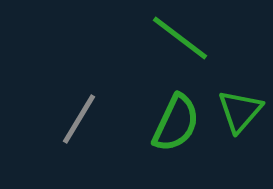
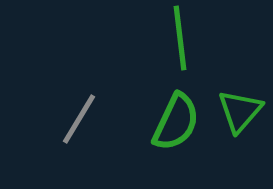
green line: rotated 46 degrees clockwise
green semicircle: moved 1 px up
